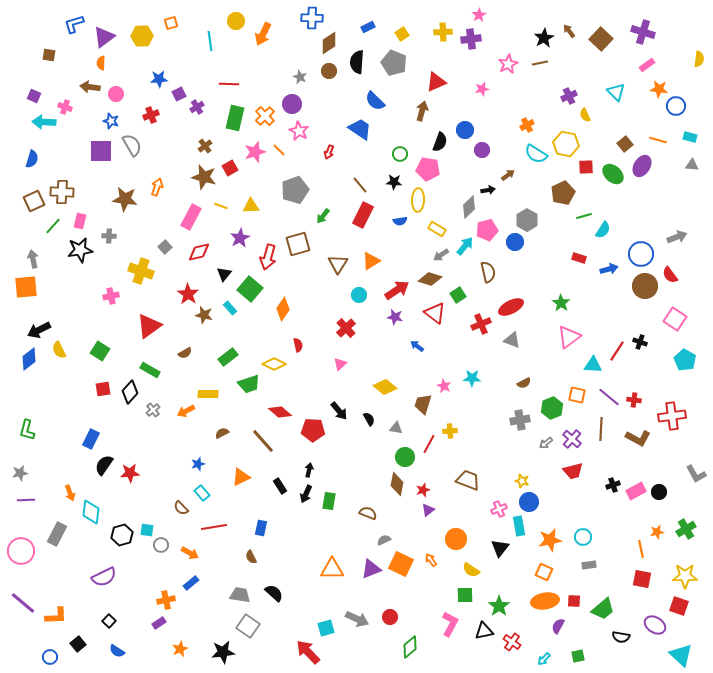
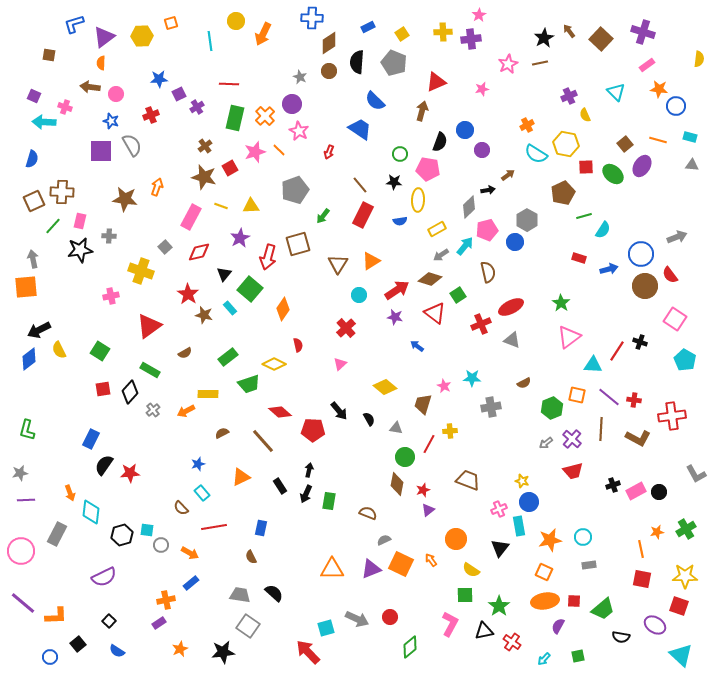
yellow rectangle at (437, 229): rotated 60 degrees counterclockwise
gray cross at (520, 420): moved 29 px left, 13 px up
